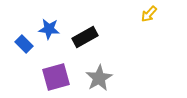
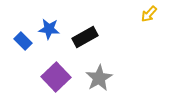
blue rectangle: moved 1 px left, 3 px up
purple square: rotated 28 degrees counterclockwise
